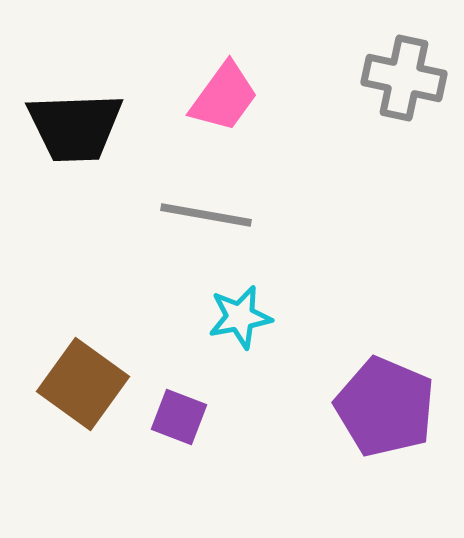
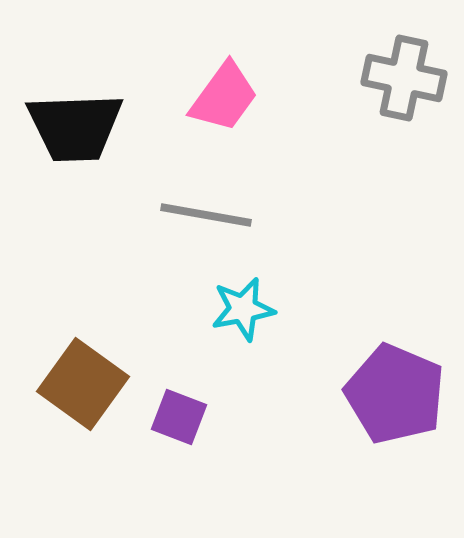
cyan star: moved 3 px right, 8 px up
purple pentagon: moved 10 px right, 13 px up
